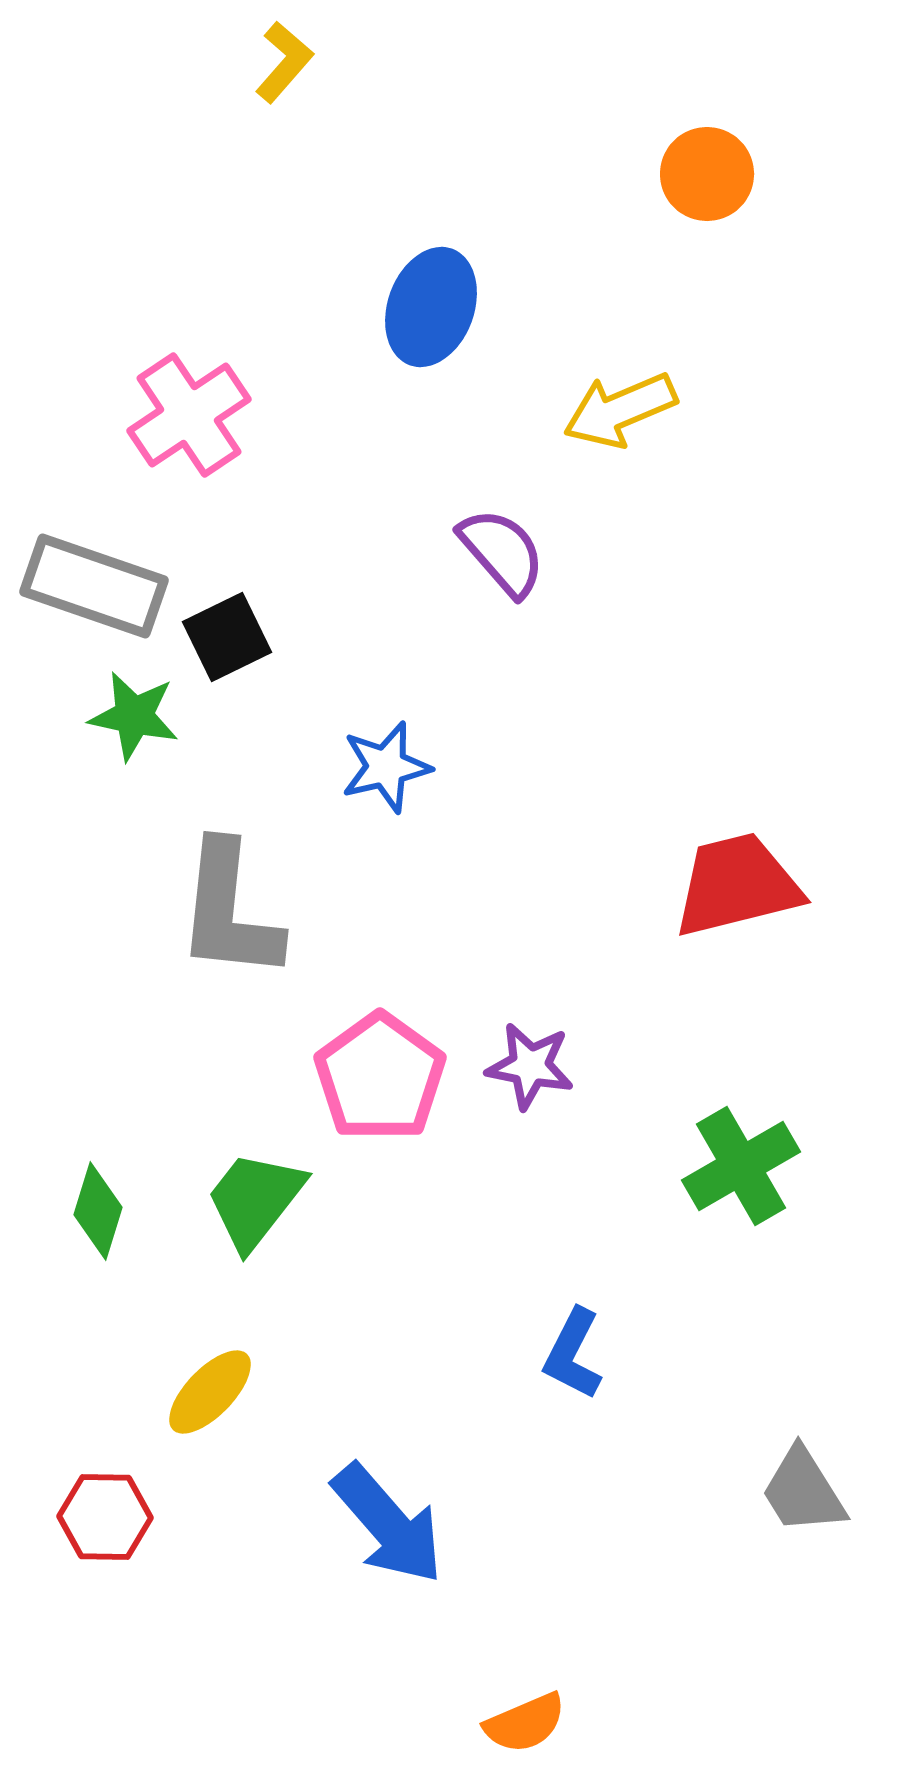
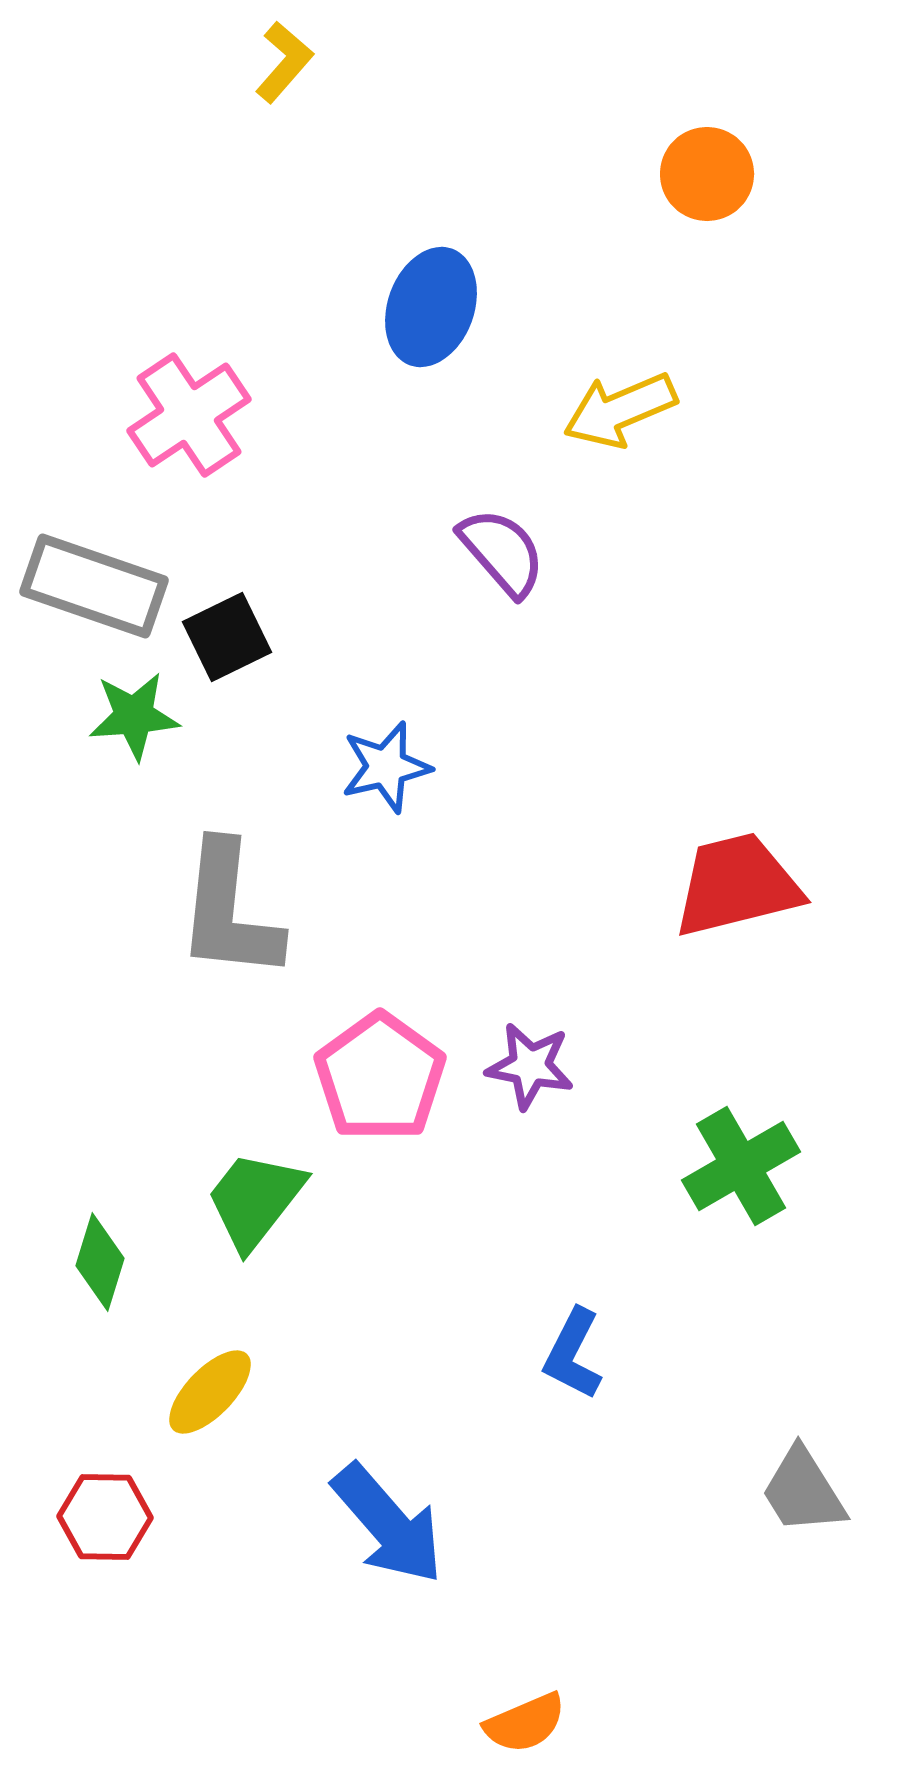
green star: rotated 16 degrees counterclockwise
green diamond: moved 2 px right, 51 px down
